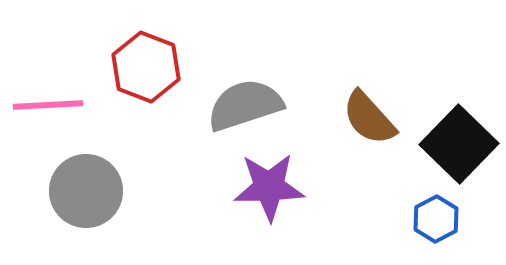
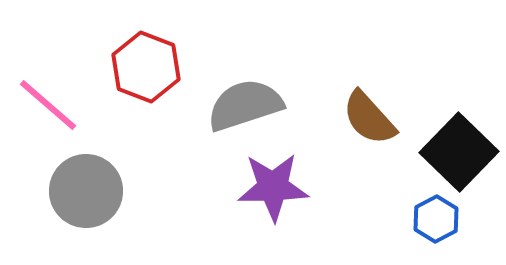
pink line: rotated 44 degrees clockwise
black square: moved 8 px down
purple star: moved 4 px right
